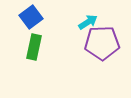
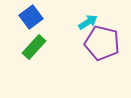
purple pentagon: rotated 16 degrees clockwise
green rectangle: rotated 30 degrees clockwise
